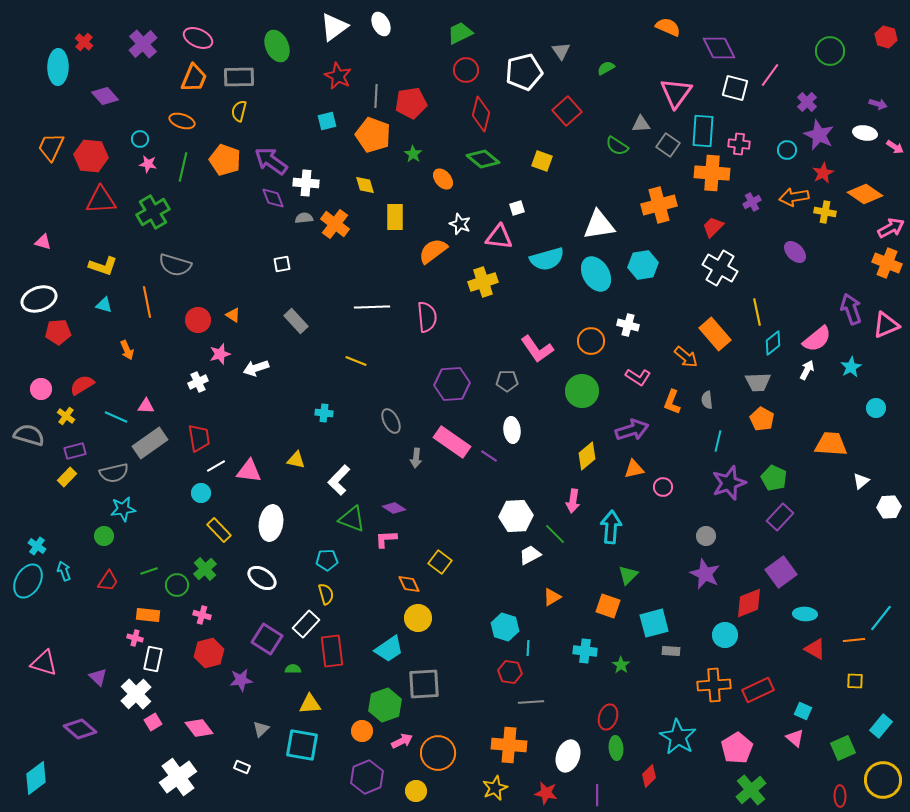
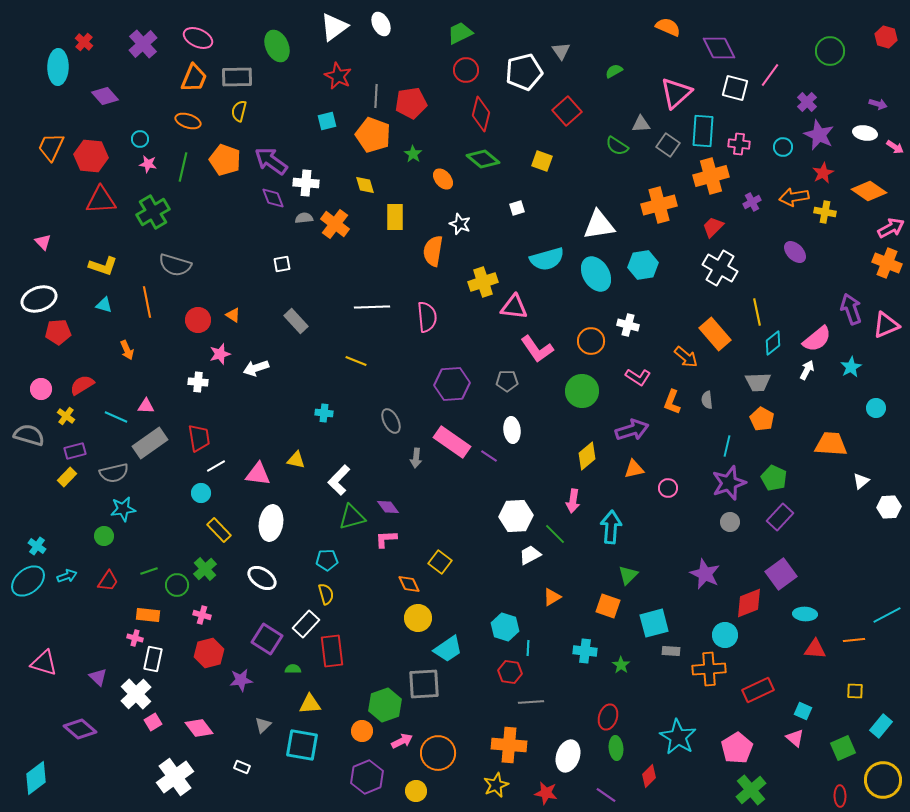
green semicircle at (606, 68): moved 8 px right, 3 px down
gray rectangle at (239, 77): moved 2 px left
pink triangle at (676, 93): rotated 12 degrees clockwise
orange ellipse at (182, 121): moved 6 px right
cyan circle at (787, 150): moved 4 px left, 3 px up
orange cross at (712, 173): moved 1 px left, 3 px down; rotated 20 degrees counterclockwise
orange diamond at (865, 194): moved 4 px right, 3 px up
pink triangle at (499, 237): moved 15 px right, 70 px down
pink triangle at (43, 242): rotated 30 degrees clockwise
orange semicircle at (433, 251): rotated 44 degrees counterclockwise
white cross at (198, 382): rotated 30 degrees clockwise
cyan line at (718, 441): moved 9 px right, 5 px down
pink triangle at (249, 471): moved 9 px right, 3 px down
pink circle at (663, 487): moved 5 px right, 1 px down
purple diamond at (394, 508): moved 6 px left, 1 px up; rotated 20 degrees clockwise
green triangle at (352, 519): moved 2 px up; rotated 36 degrees counterclockwise
gray circle at (706, 536): moved 24 px right, 14 px up
cyan arrow at (64, 571): moved 3 px right, 5 px down; rotated 90 degrees clockwise
purple square at (781, 572): moved 2 px down
cyan ellipse at (28, 581): rotated 20 degrees clockwise
cyan line at (881, 618): moved 6 px right, 3 px up; rotated 24 degrees clockwise
cyan trapezoid at (389, 649): moved 59 px right
red triangle at (815, 649): rotated 25 degrees counterclockwise
yellow square at (855, 681): moved 10 px down
orange cross at (714, 685): moved 5 px left, 16 px up
gray triangle at (261, 729): moved 2 px right, 4 px up
white cross at (178, 777): moved 3 px left
yellow star at (495, 788): moved 1 px right, 3 px up
purple line at (597, 795): moved 9 px right; rotated 55 degrees counterclockwise
